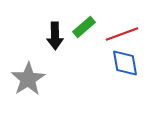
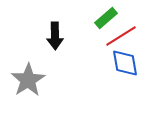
green rectangle: moved 22 px right, 9 px up
red line: moved 1 px left, 2 px down; rotated 12 degrees counterclockwise
gray star: moved 1 px down
